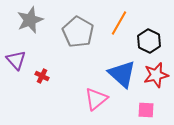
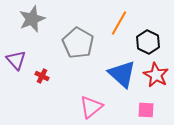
gray star: moved 2 px right, 1 px up
gray pentagon: moved 11 px down
black hexagon: moved 1 px left, 1 px down
red star: rotated 30 degrees counterclockwise
pink triangle: moved 5 px left, 8 px down
